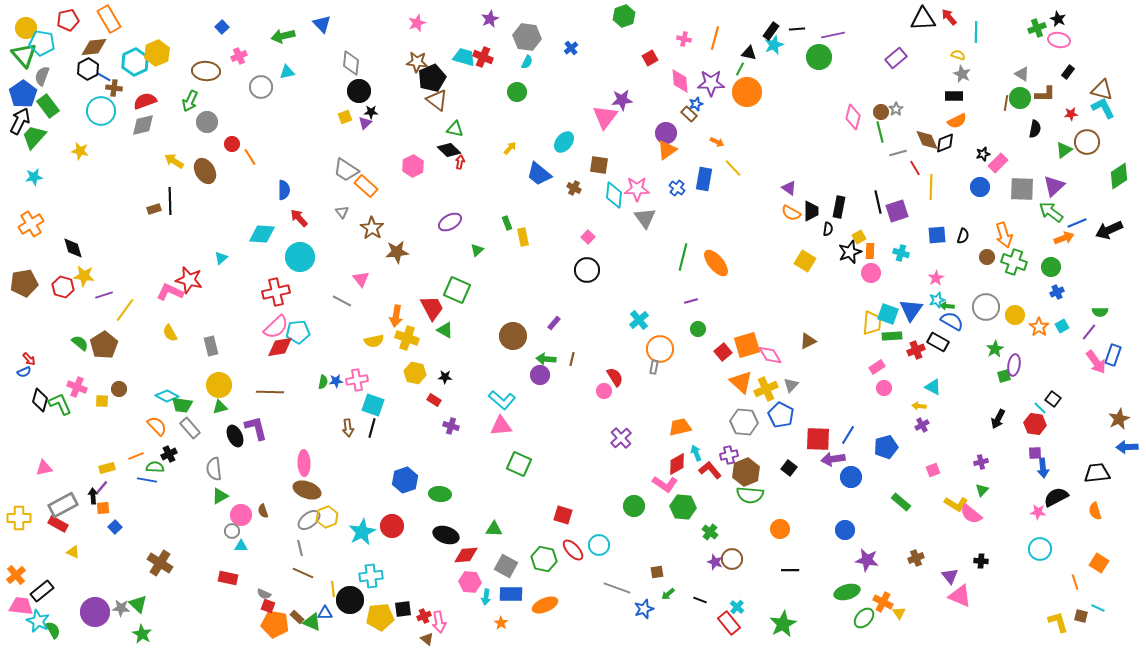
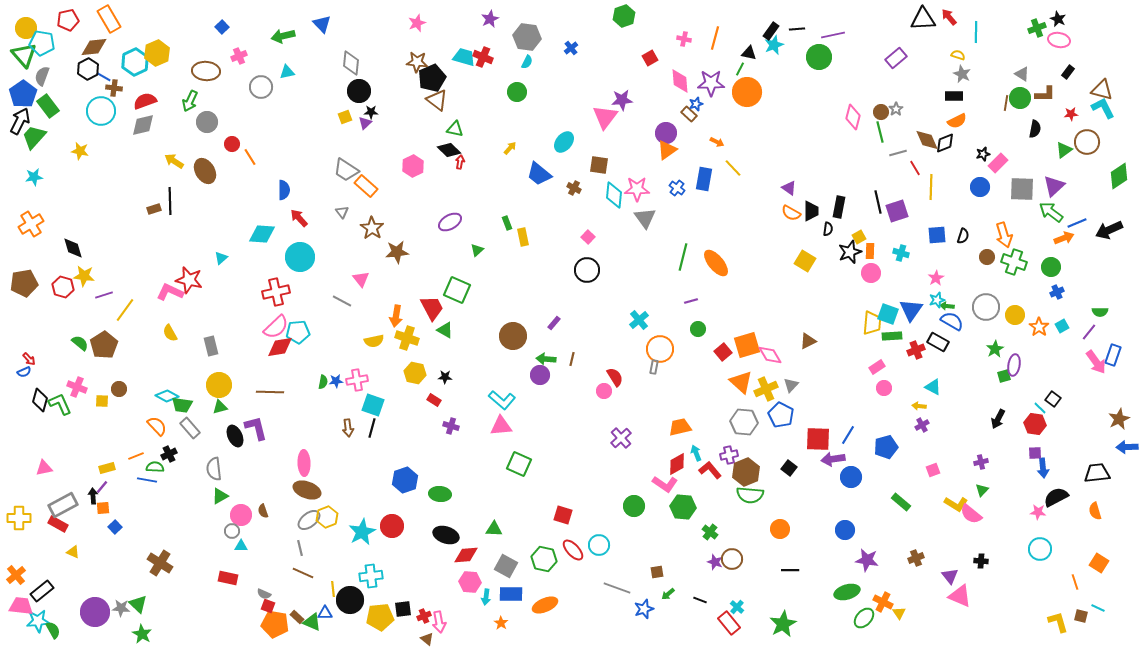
cyan star at (38, 621): rotated 30 degrees counterclockwise
